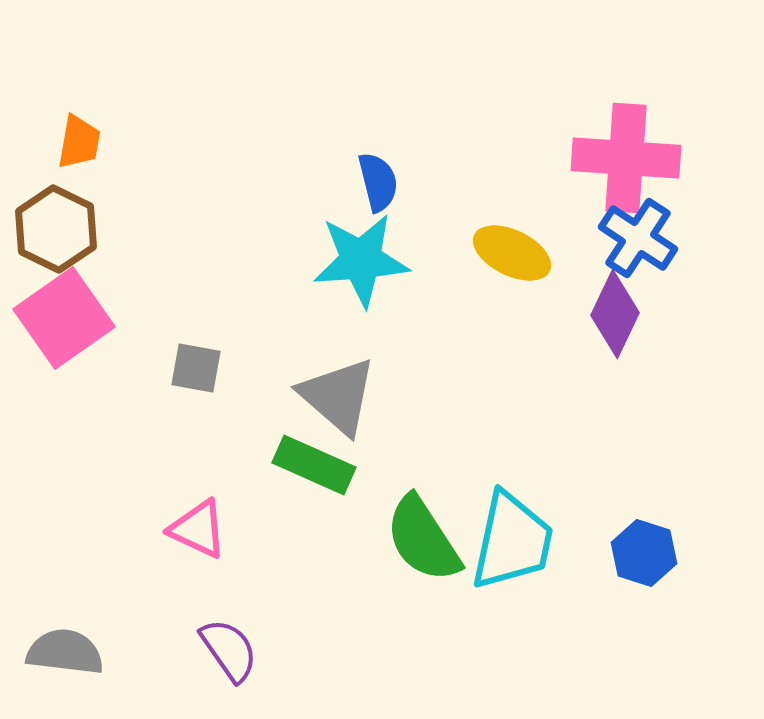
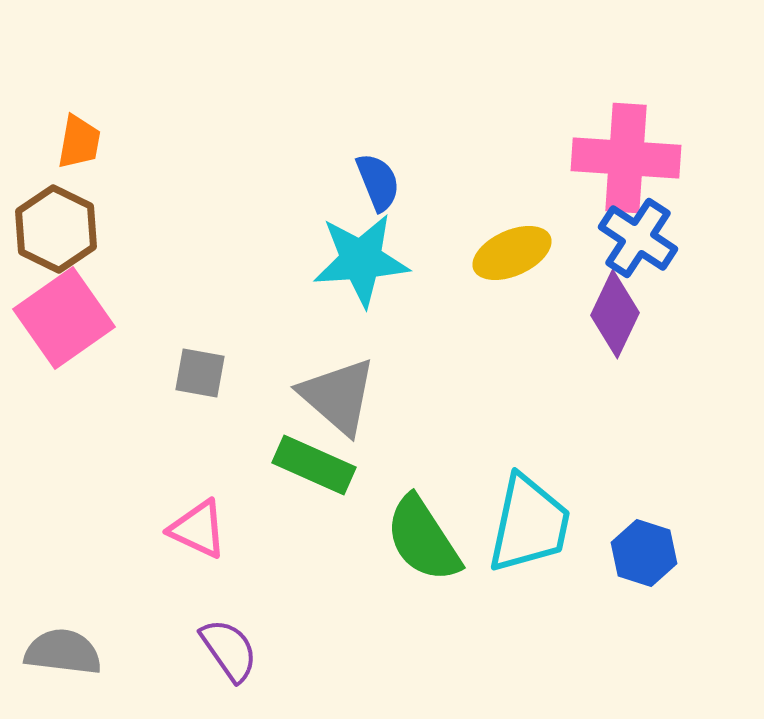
blue semicircle: rotated 8 degrees counterclockwise
yellow ellipse: rotated 50 degrees counterclockwise
gray square: moved 4 px right, 5 px down
cyan trapezoid: moved 17 px right, 17 px up
gray semicircle: moved 2 px left
